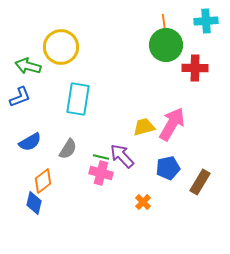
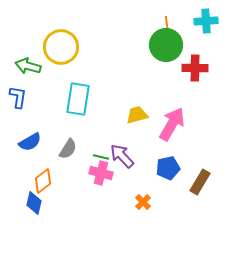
orange line: moved 3 px right, 2 px down
blue L-shape: moved 2 px left; rotated 60 degrees counterclockwise
yellow trapezoid: moved 7 px left, 12 px up
